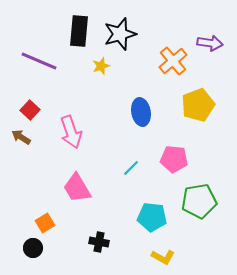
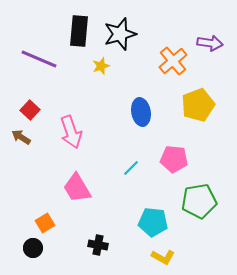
purple line: moved 2 px up
cyan pentagon: moved 1 px right, 5 px down
black cross: moved 1 px left, 3 px down
